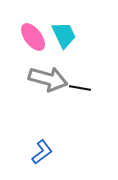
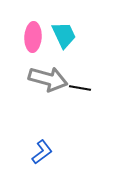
pink ellipse: rotated 40 degrees clockwise
